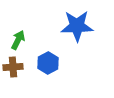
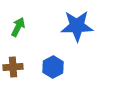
green arrow: moved 13 px up
blue hexagon: moved 5 px right, 4 px down
